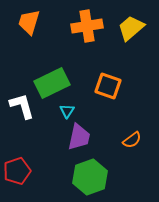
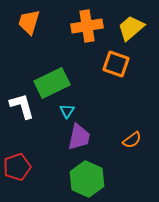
orange square: moved 8 px right, 22 px up
red pentagon: moved 4 px up
green hexagon: moved 3 px left, 2 px down; rotated 16 degrees counterclockwise
